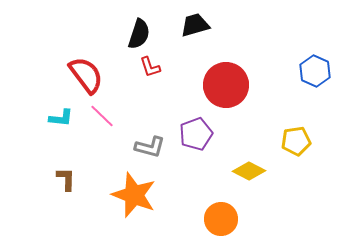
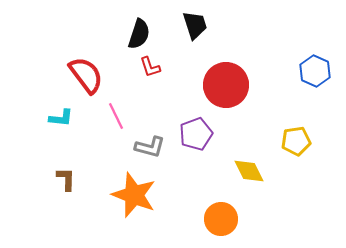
black trapezoid: rotated 88 degrees clockwise
pink line: moved 14 px right; rotated 20 degrees clockwise
yellow diamond: rotated 36 degrees clockwise
